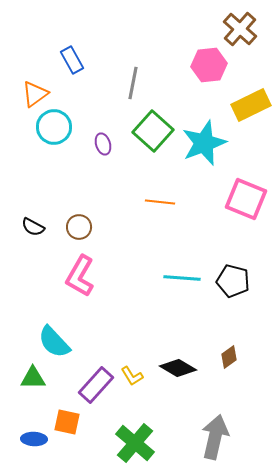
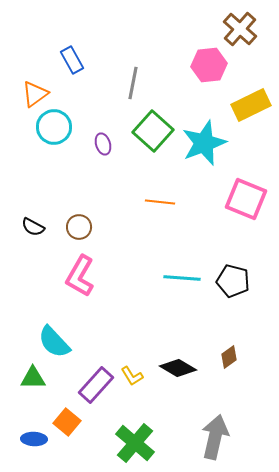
orange square: rotated 28 degrees clockwise
